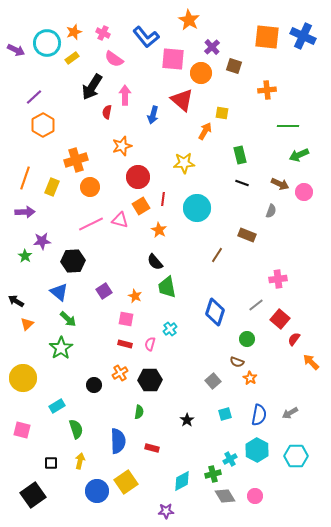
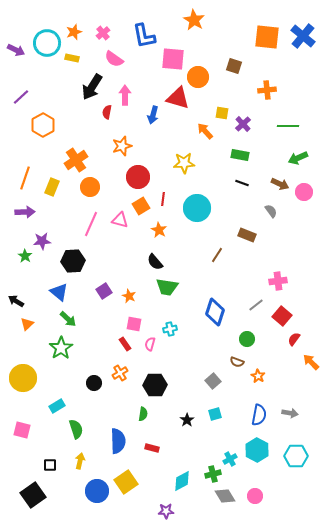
orange star at (189, 20): moved 5 px right
pink cross at (103, 33): rotated 24 degrees clockwise
blue cross at (303, 36): rotated 15 degrees clockwise
blue L-shape at (146, 37): moved 2 px left, 1 px up; rotated 28 degrees clockwise
purple cross at (212, 47): moved 31 px right, 77 px down
yellow rectangle at (72, 58): rotated 48 degrees clockwise
orange circle at (201, 73): moved 3 px left, 4 px down
purple line at (34, 97): moved 13 px left
red triangle at (182, 100): moved 4 px left, 2 px up; rotated 25 degrees counterclockwise
orange arrow at (205, 131): rotated 72 degrees counterclockwise
green rectangle at (240, 155): rotated 66 degrees counterclockwise
green arrow at (299, 155): moved 1 px left, 3 px down
orange cross at (76, 160): rotated 15 degrees counterclockwise
gray semicircle at (271, 211): rotated 56 degrees counterclockwise
pink line at (91, 224): rotated 40 degrees counterclockwise
pink cross at (278, 279): moved 2 px down
green trapezoid at (167, 287): rotated 70 degrees counterclockwise
orange star at (135, 296): moved 6 px left
pink square at (126, 319): moved 8 px right, 5 px down
red square at (280, 319): moved 2 px right, 3 px up
cyan cross at (170, 329): rotated 24 degrees clockwise
red rectangle at (125, 344): rotated 40 degrees clockwise
orange star at (250, 378): moved 8 px right, 2 px up
black hexagon at (150, 380): moved 5 px right, 5 px down
black circle at (94, 385): moved 2 px up
green semicircle at (139, 412): moved 4 px right, 2 px down
gray arrow at (290, 413): rotated 140 degrees counterclockwise
cyan square at (225, 414): moved 10 px left
black square at (51, 463): moved 1 px left, 2 px down
